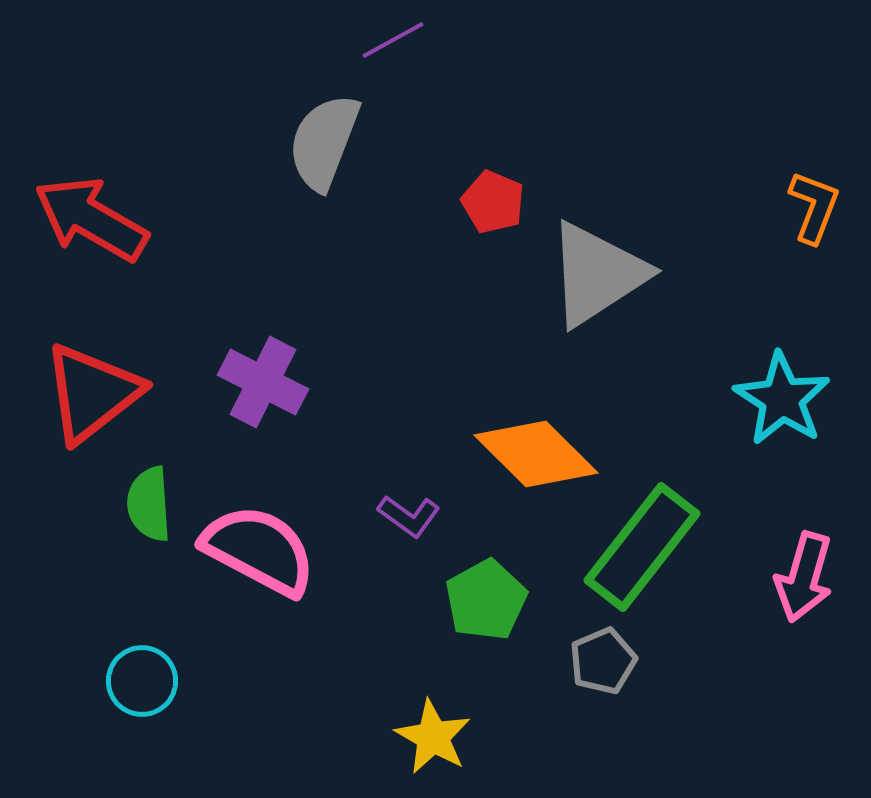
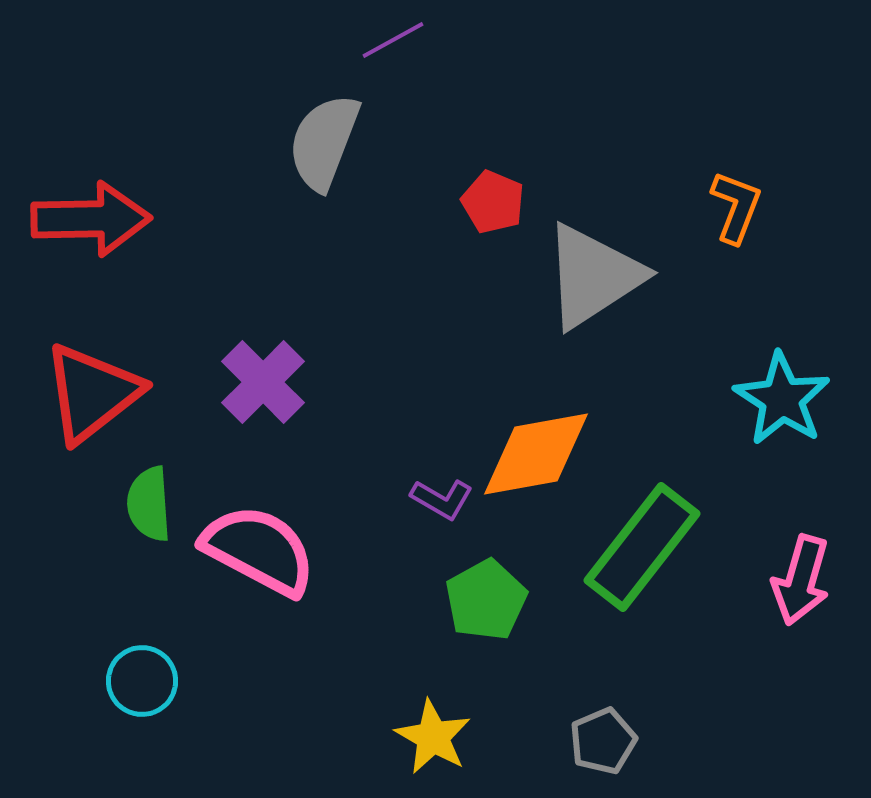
orange L-shape: moved 78 px left
red arrow: rotated 149 degrees clockwise
gray triangle: moved 4 px left, 2 px down
purple cross: rotated 18 degrees clockwise
orange diamond: rotated 55 degrees counterclockwise
purple L-shape: moved 33 px right, 17 px up; rotated 6 degrees counterclockwise
pink arrow: moved 3 px left, 3 px down
gray pentagon: moved 80 px down
